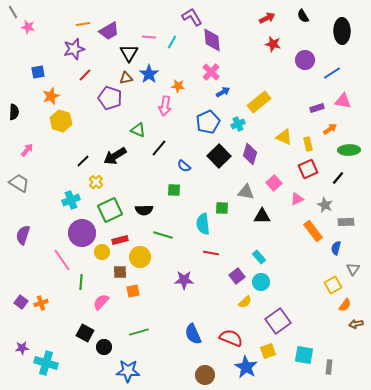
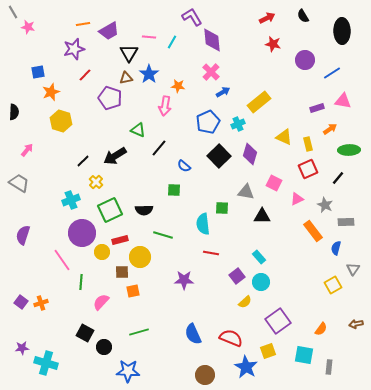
orange star at (51, 96): moved 4 px up
pink square at (274, 183): rotated 21 degrees counterclockwise
brown square at (120, 272): moved 2 px right
orange semicircle at (345, 305): moved 24 px left, 24 px down
